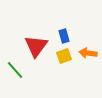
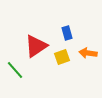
blue rectangle: moved 3 px right, 3 px up
red triangle: rotated 20 degrees clockwise
yellow square: moved 2 px left, 1 px down
